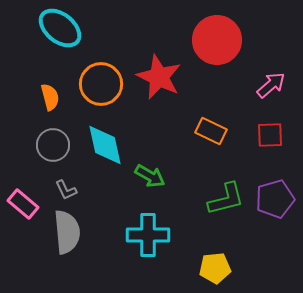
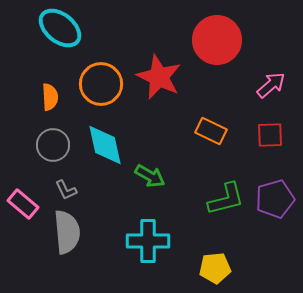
orange semicircle: rotated 12 degrees clockwise
cyan cross: moved 6 px down
